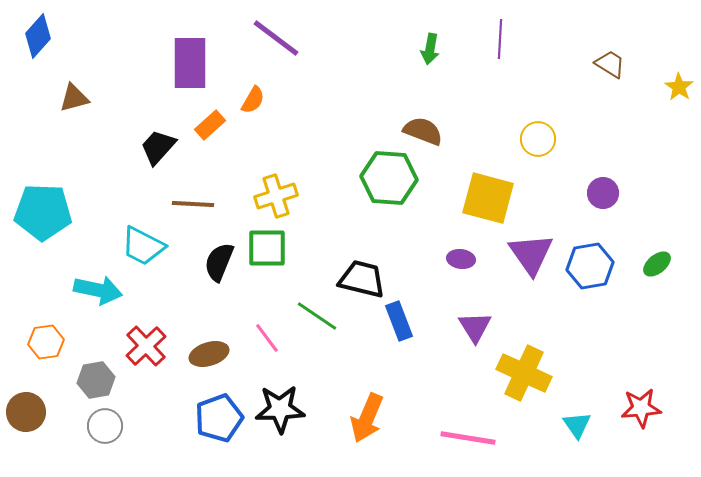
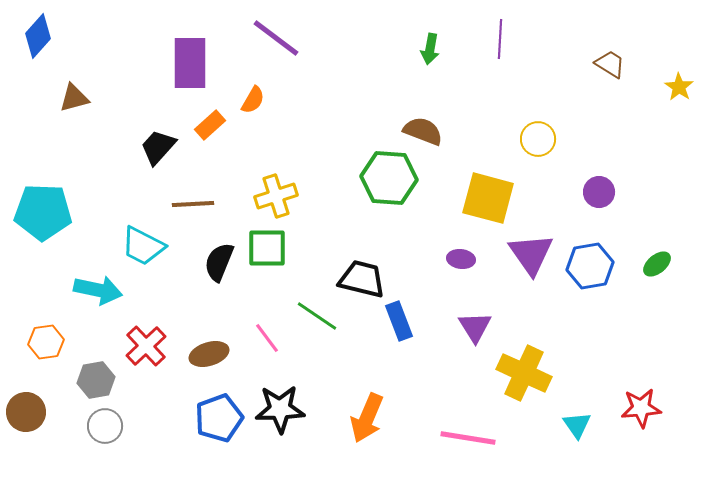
purple circle at (603, 193): moved 4 px left, 1 px up
brown line at (193, 204): rotated 6 degrees counterclockwise
